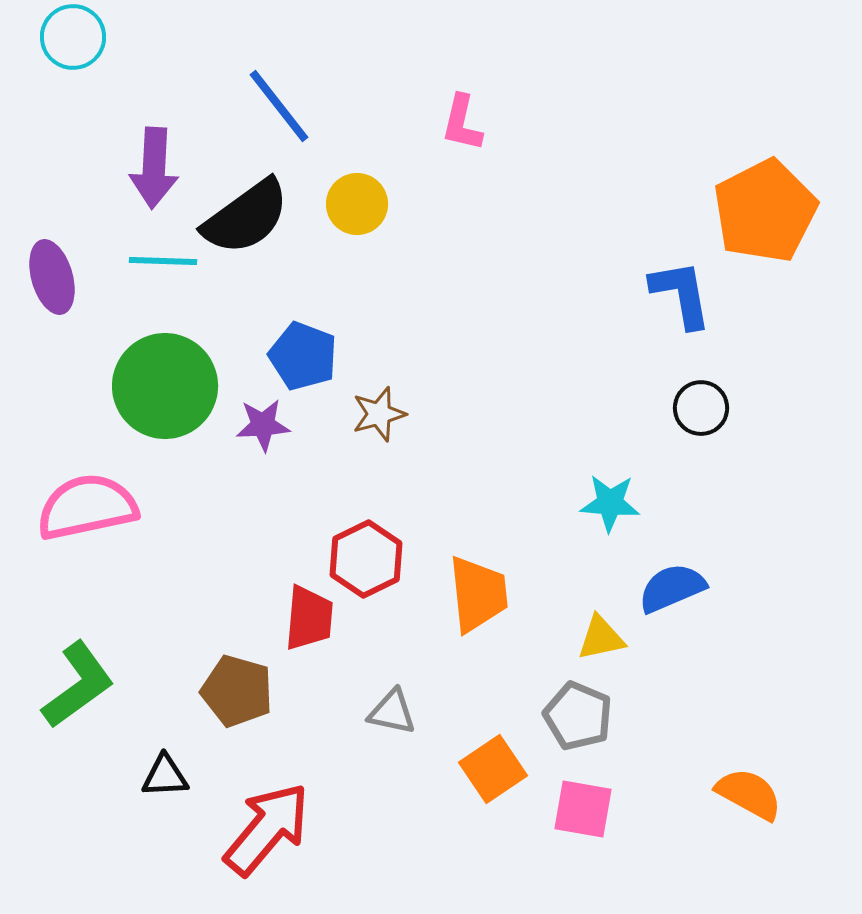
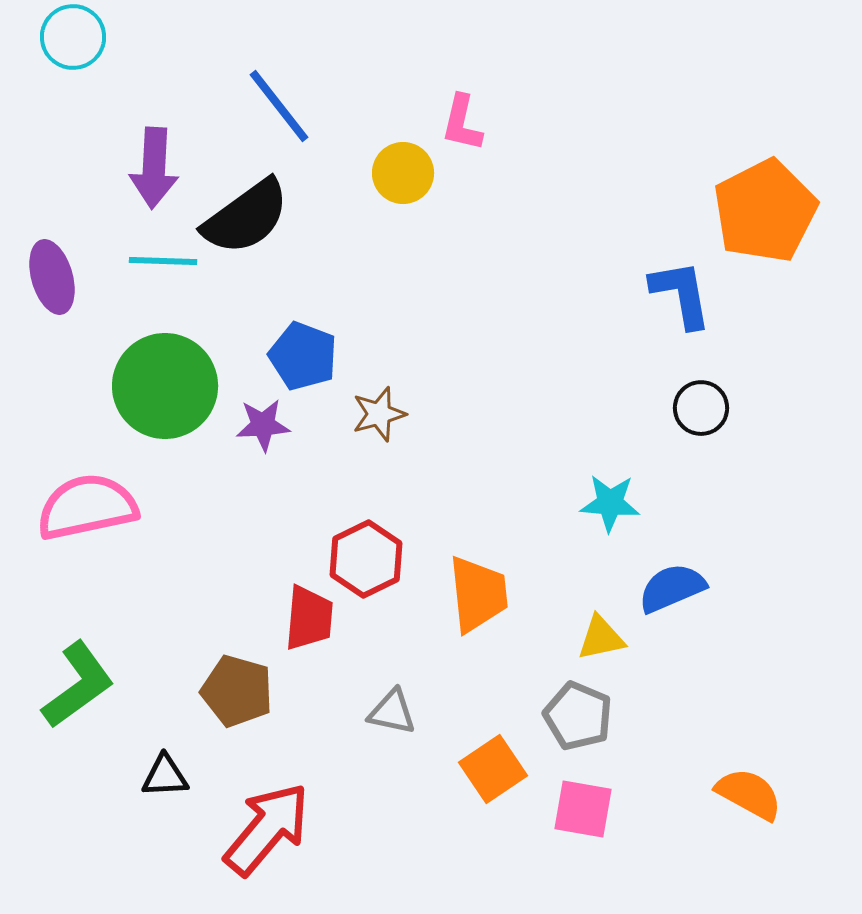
yellow circle: moved 46 px right, 31 px up
